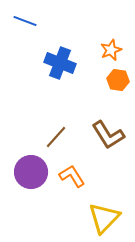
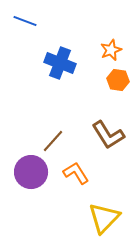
brown line: moved 3 px left, 4 px down
orange L-shape: moved 4 px right, 3 px up
